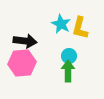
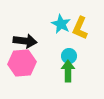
yellow L-shape: rotated 10 degrees clockwise
